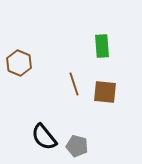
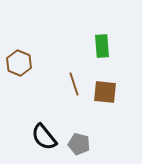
gray pentagon: moved 2 px right, 2 px up
